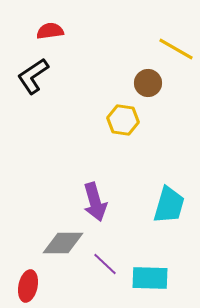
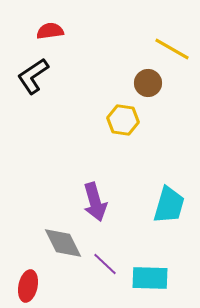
yellow line: moved 4 px left
gray diamond: rotated 63 degrees clockwise
